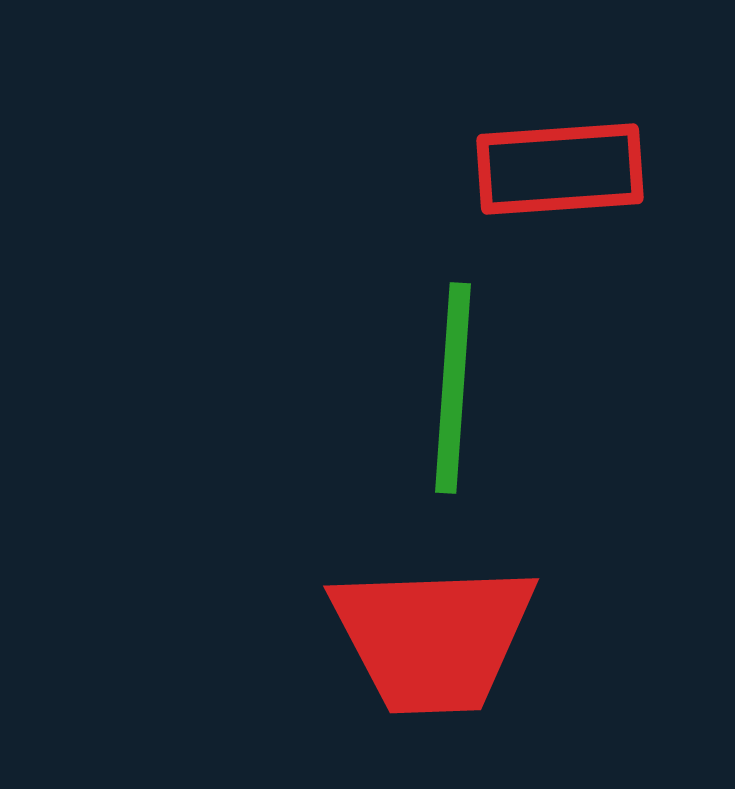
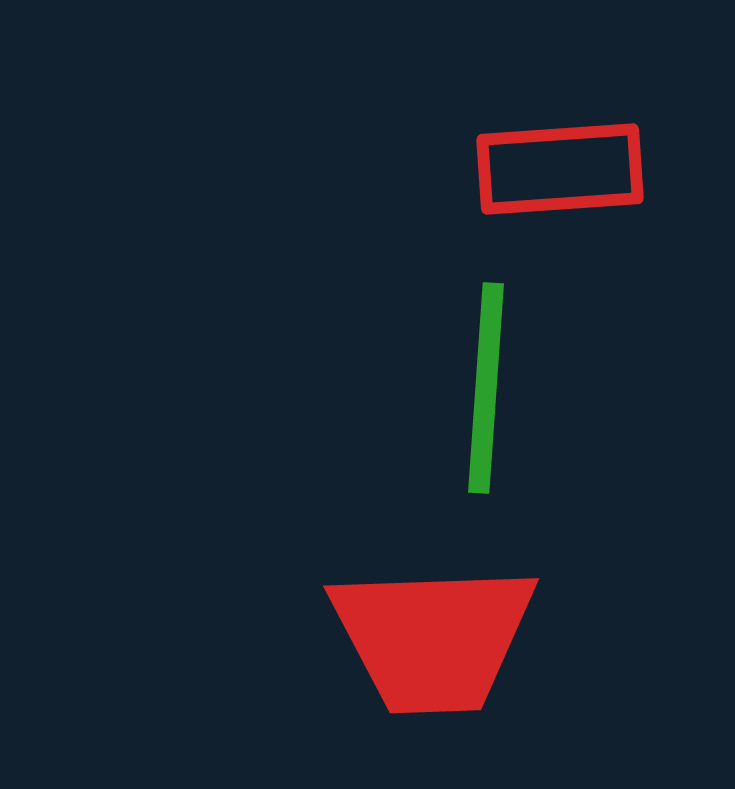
green line: moved 33 px right
